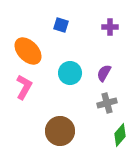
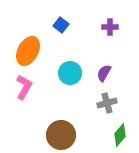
blue square: rotated 21 degrees clockwise
orange ellipse: rotated 72 degrees clockwise
brown circle: moved 1 px right, 4 px down
